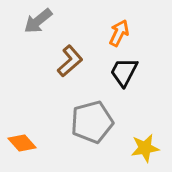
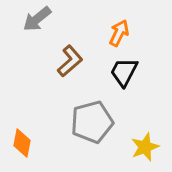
gray arrow: moved 1 px left, 2 px up
orange diamond: rotated 52 degrees clockwise
yellow star: moved 1 px up; rotated 12 degrees counterclockwise
